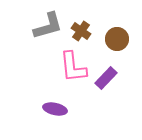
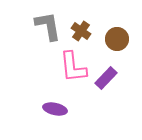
gray L-shape: rotated 84 degrees counterclockwise
